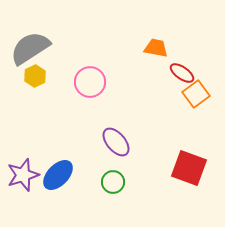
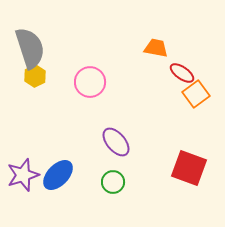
gray semicircle: rotated 105 degrees clockwise
